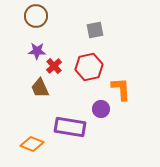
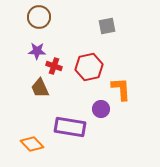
brown circle: moved 3 px right, 1 px down
gray square: moved 12 px right, 4 px up
red cross: rotated 28 degrees counterclockwise
orange diamond: rotated 25 degrees clockwise
